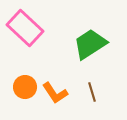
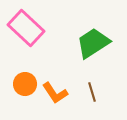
pink rectangle: moved 1 px right
green trapezoid: moved 3 px right, 1 px up
orange circle: moved 3 px up
